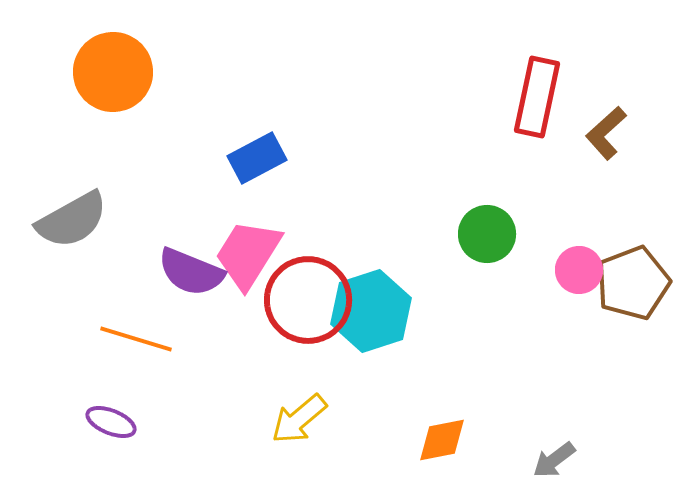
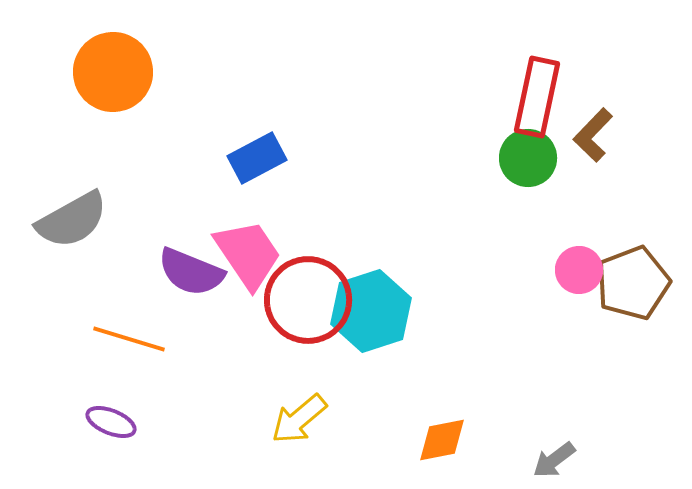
brown L-shape: moved 13 px left, 2 px down; rotated 4 degrees counterclockwise
green circle: moved 41 px right, 76 px up
pink trapezoid: rotated 114 degrees clockwise
orange line: moved 7 px left
